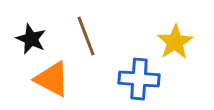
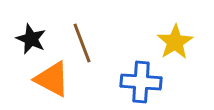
brown line: moved 4 px left, 7 px down
blue cross: moved 2 px right, 3 px down
